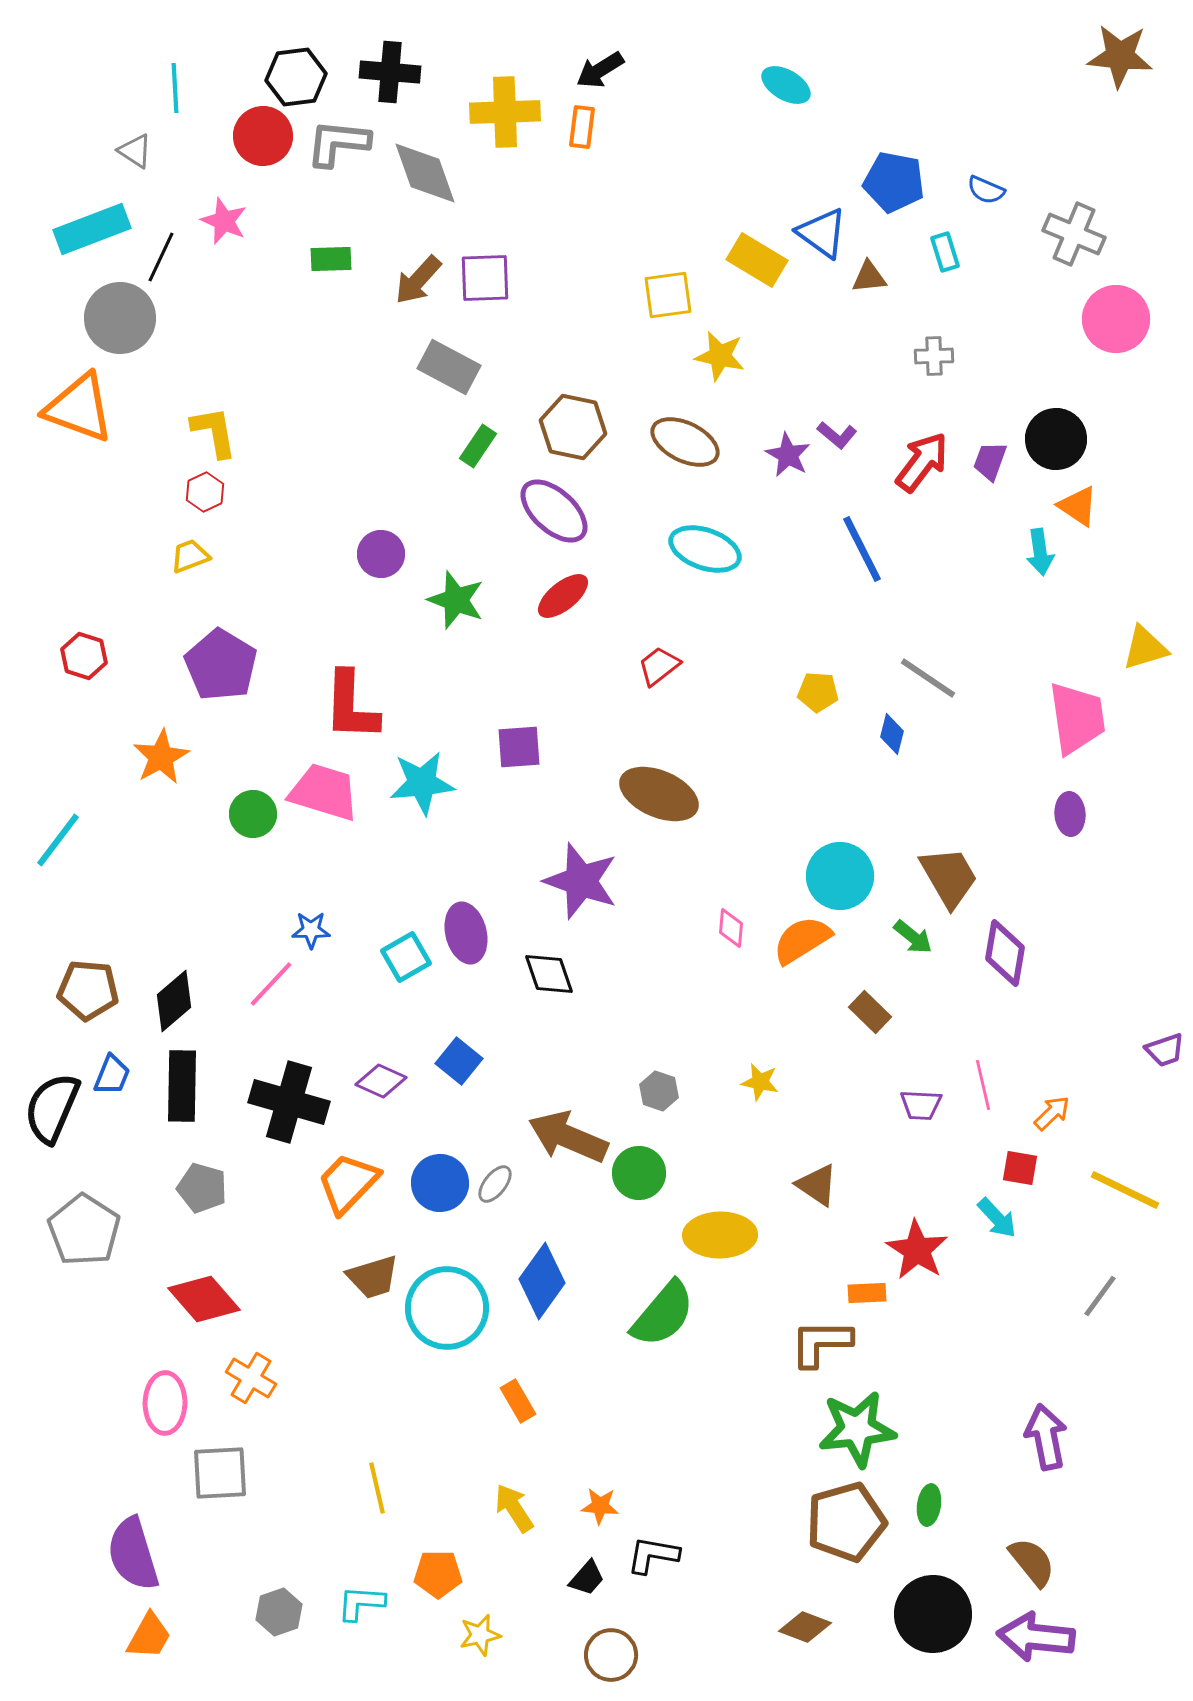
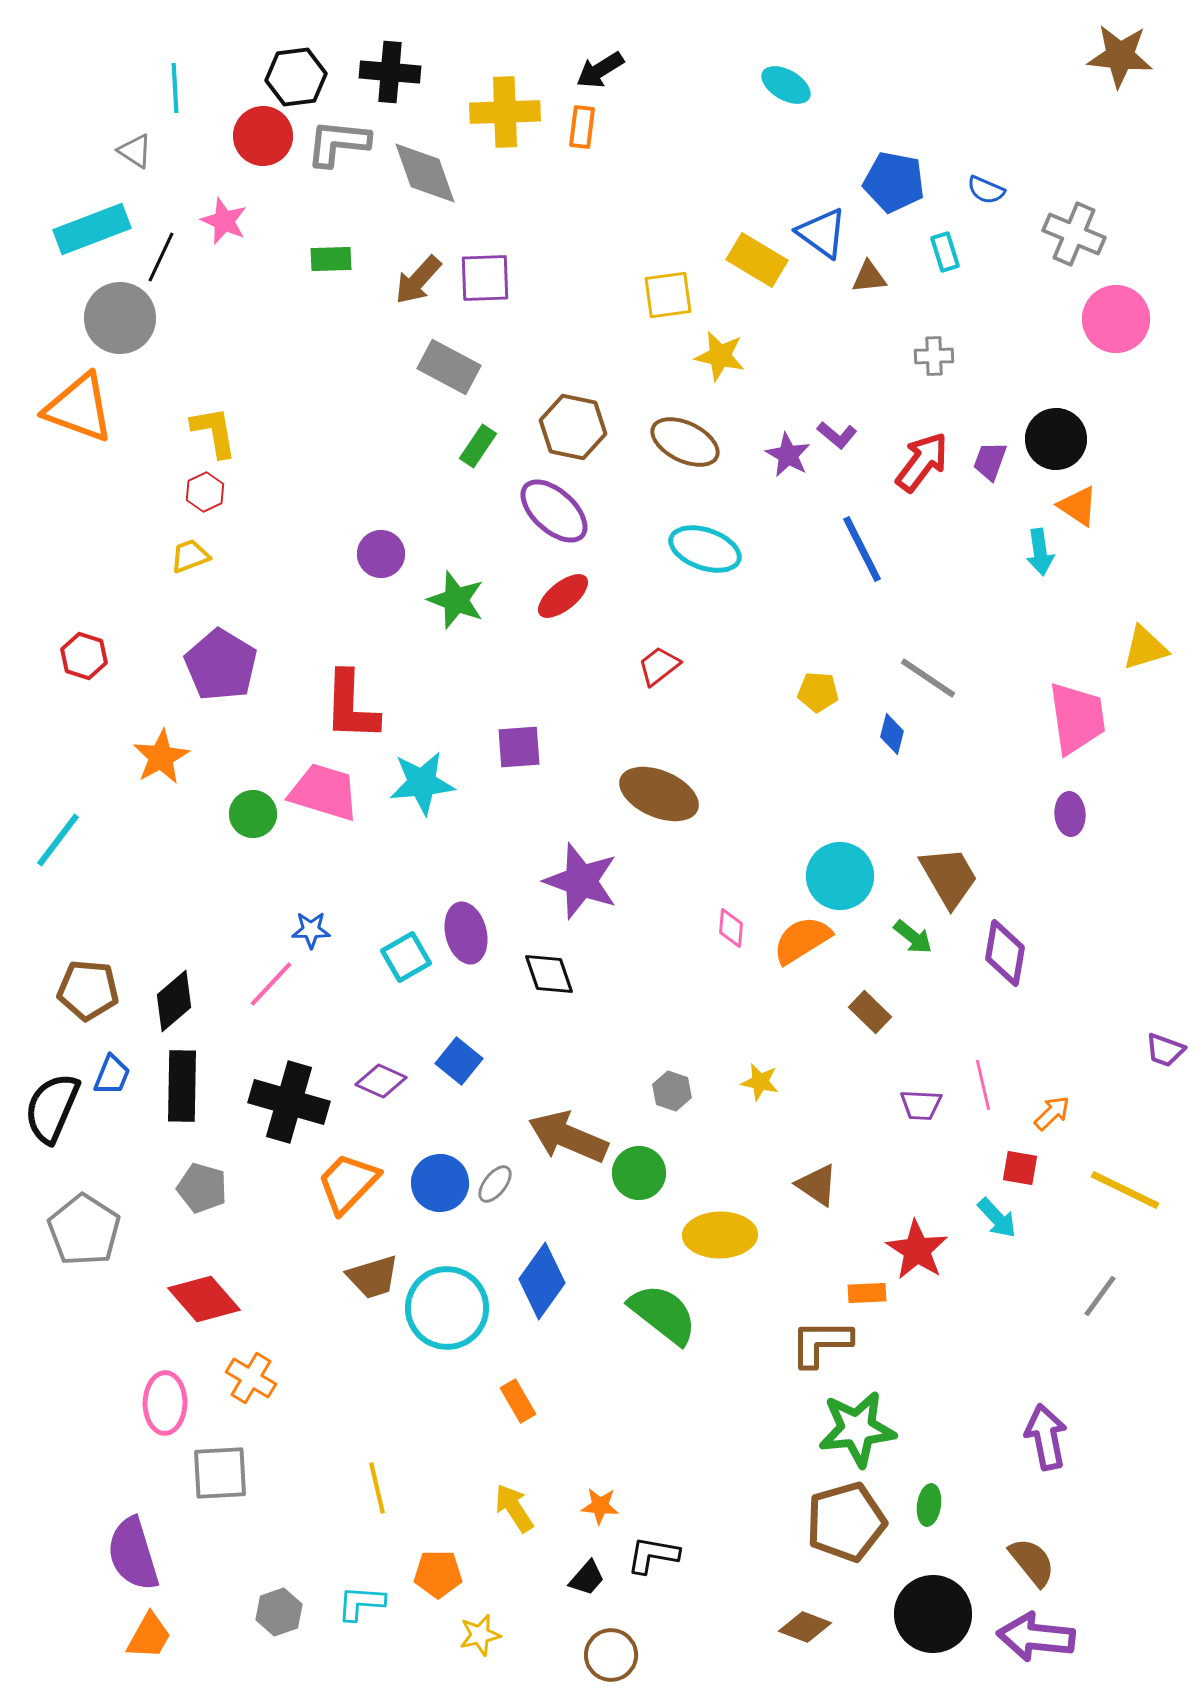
purple trapezoid at (1165, 1050): rotated 39 degrees clockwise
gray hexagon at (659, 1091): moved 13 px right
green semicircle at (663, 1314): rotated 92 degrees counterclockwise
